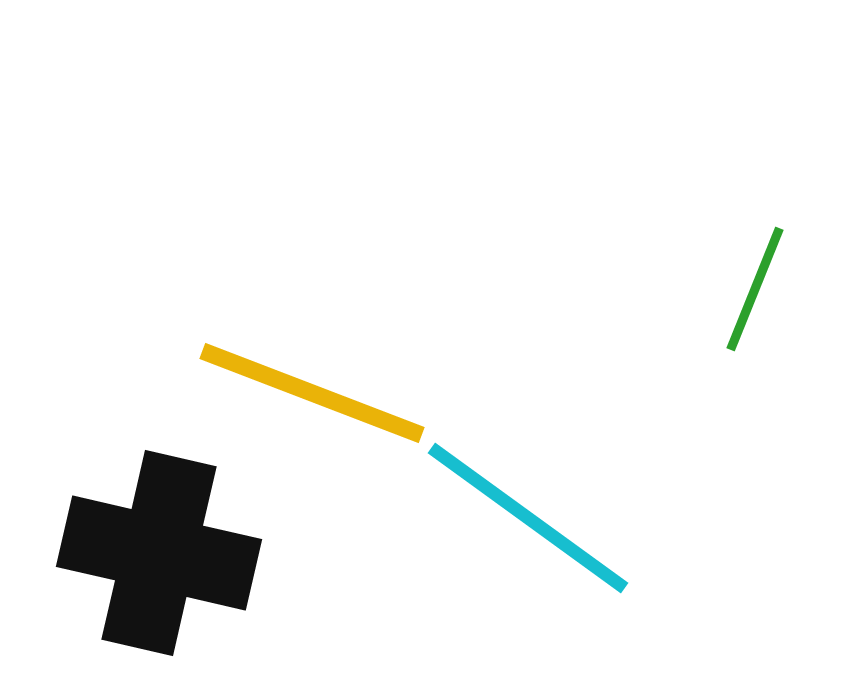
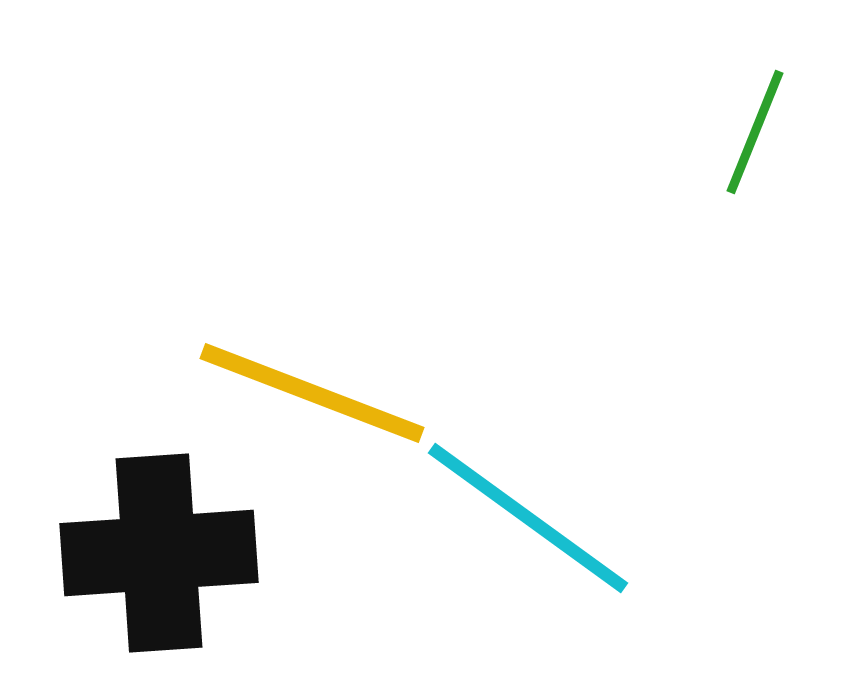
green line: moved 157 px up
black cross: rotated 17 degrees counterclockwise
